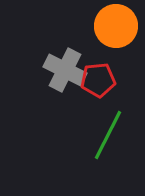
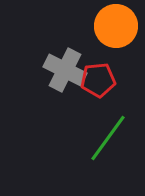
green line: moved 3 px down; rotated 9 degrees clockwise
